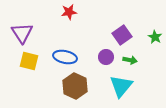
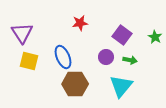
red star: moved 11 px right, 11 px down
purple square: rotated 18 degrees counterclockwise
blue ellipse: moved 2 px left; rotated 55 degrees clockwise
brown hexagon: moved 2 px up; rotated 25 degrees counterclockwise
